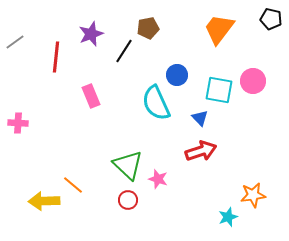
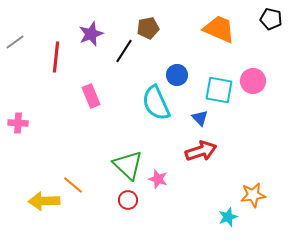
orange trapezoid: rotated 76 degrees clockwise
